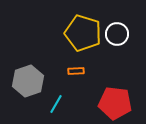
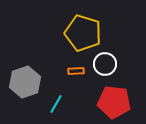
white circle: moved 12 px left, 30 px down
gray hexagon: moved 3 px left, 1 px down
red pentagon: moved 1 px left, 1 px up
